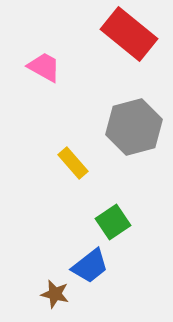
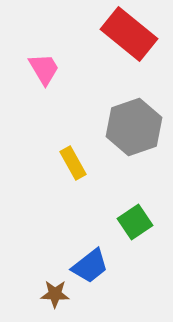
pink trapezoid: moved 2 px down; rotated 30 degrees clockwise
gray hexagon: rotated 4 degrees counterclockwise
yellow rectangle: rotated 12 degrees clockwise
green square: moved 22 px right
brown star: rotated 12 degrees counterclockwise
